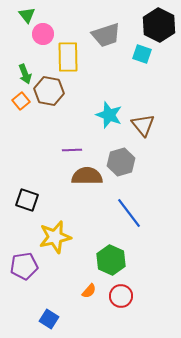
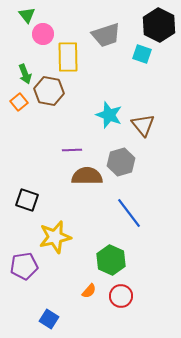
orange square: moved 2 px left, 1 px down
